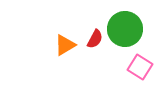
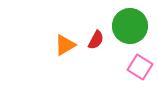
green circle: moved 5 px right, 3 px up
red semicircle: moved 1 px right, 1 px down
